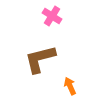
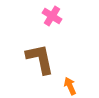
brown L-shape: rotated 92 degrees clockwise
